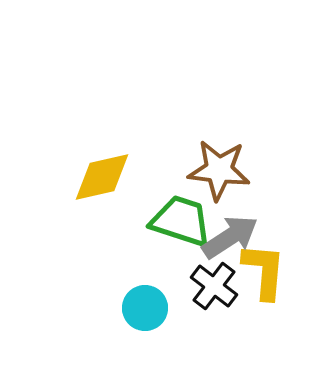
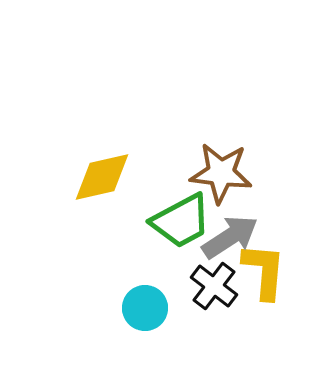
brown star: moved 2 px right, 3 px down
green trapezoid: rotated 134 degrees clockwise
